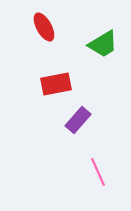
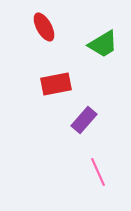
purple rectangle: moved 6 px right
